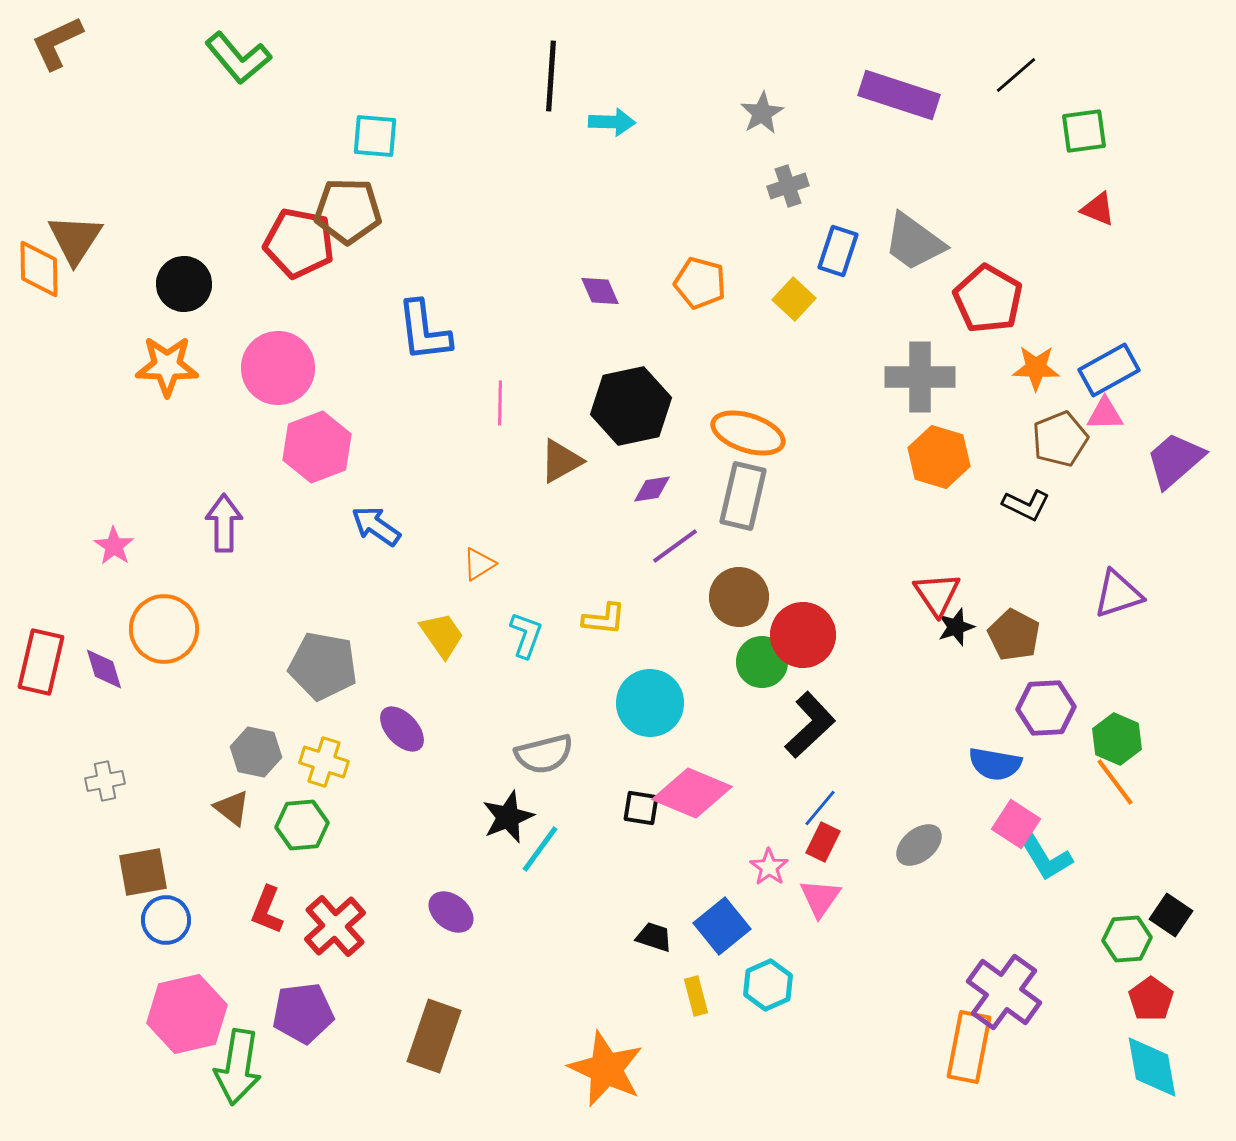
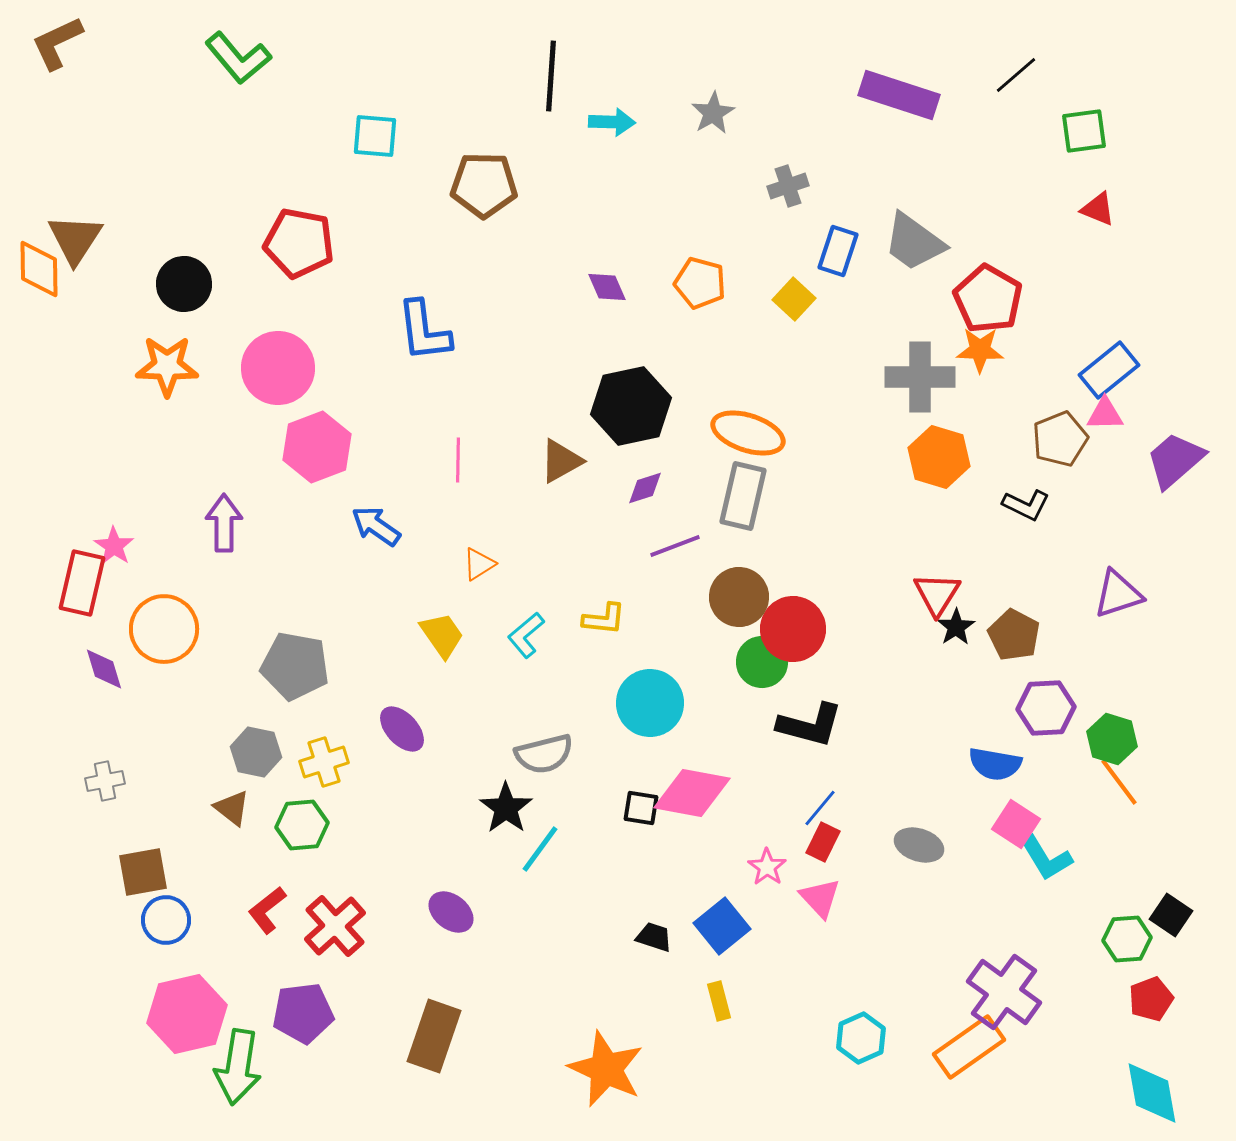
gray star at (762, 113): moved 49 px left
brown pentagon at (348, 211): moved 136 px right, 26 px up
purple diamond at (600, 291): moved 7 px right, 4 px up
orange star at (1036, 368): moved 56 px left, 18 px up
blue rectangle at (1109, 370): rotated 10 degrees counterclockwise
pink line at (500, 403): moved 42 px left, 57 px down
purple diamond at (652, 489): moved 7 px left, 1 px up; rotated 9 degrees counterclockwise
purple line at (675, 546): rotated 15 degrees clockwise
red triangle at (937, 594): rotated 6 degrees clockwise
black star at (956, 627): rotated 15 degrees counterclockwise
cyan L-shape at (526, 635): rotated 150 degrees counterclockwise
red circle at (803, 635): moved 10 px left, 6 px up
red rectangle at (41, 662): moved 41 px right, 79 px up
gray pentagon at (323, 666): moved 28 px left
black L-shape at (810, 725): rotated 58 degrees clockwise
green hexagon at (1117, 739): moved 5 px left; rotated 6 degrees counterclockwise
yellow cross at (324, 762): rotated 36 degrees counterclockwise
orange line at (1115, 782): moved 4 px right
pink diamond at (692, 793): rotated 12 degrees counterclockwise
black star at (508, 817): moved 2 px left, 9 px up; rotated 14 degrees counterclockwise
gray ellipse at (919, 845): rotated 57 degrees clockwise
pink star at (769, 867): moved 2 px left
pink triangle at (820, 898): rotated 18 degrees counterclockwise
red L-shape at (267, 910): rotated 30 degrees clockwise
cyan hexagon at (768, 985): moved 93 px right, 53 px down
yellow rectangle at (696, 996): moved 23 px right, 5 px down
red pentagon at (1151, 999): rotated 15 degrees clockwise
orange rectangle at (969, 1047): rotated 44 degrees clockwise
cyan diamond at (1152, 1067): moved 26 px down
